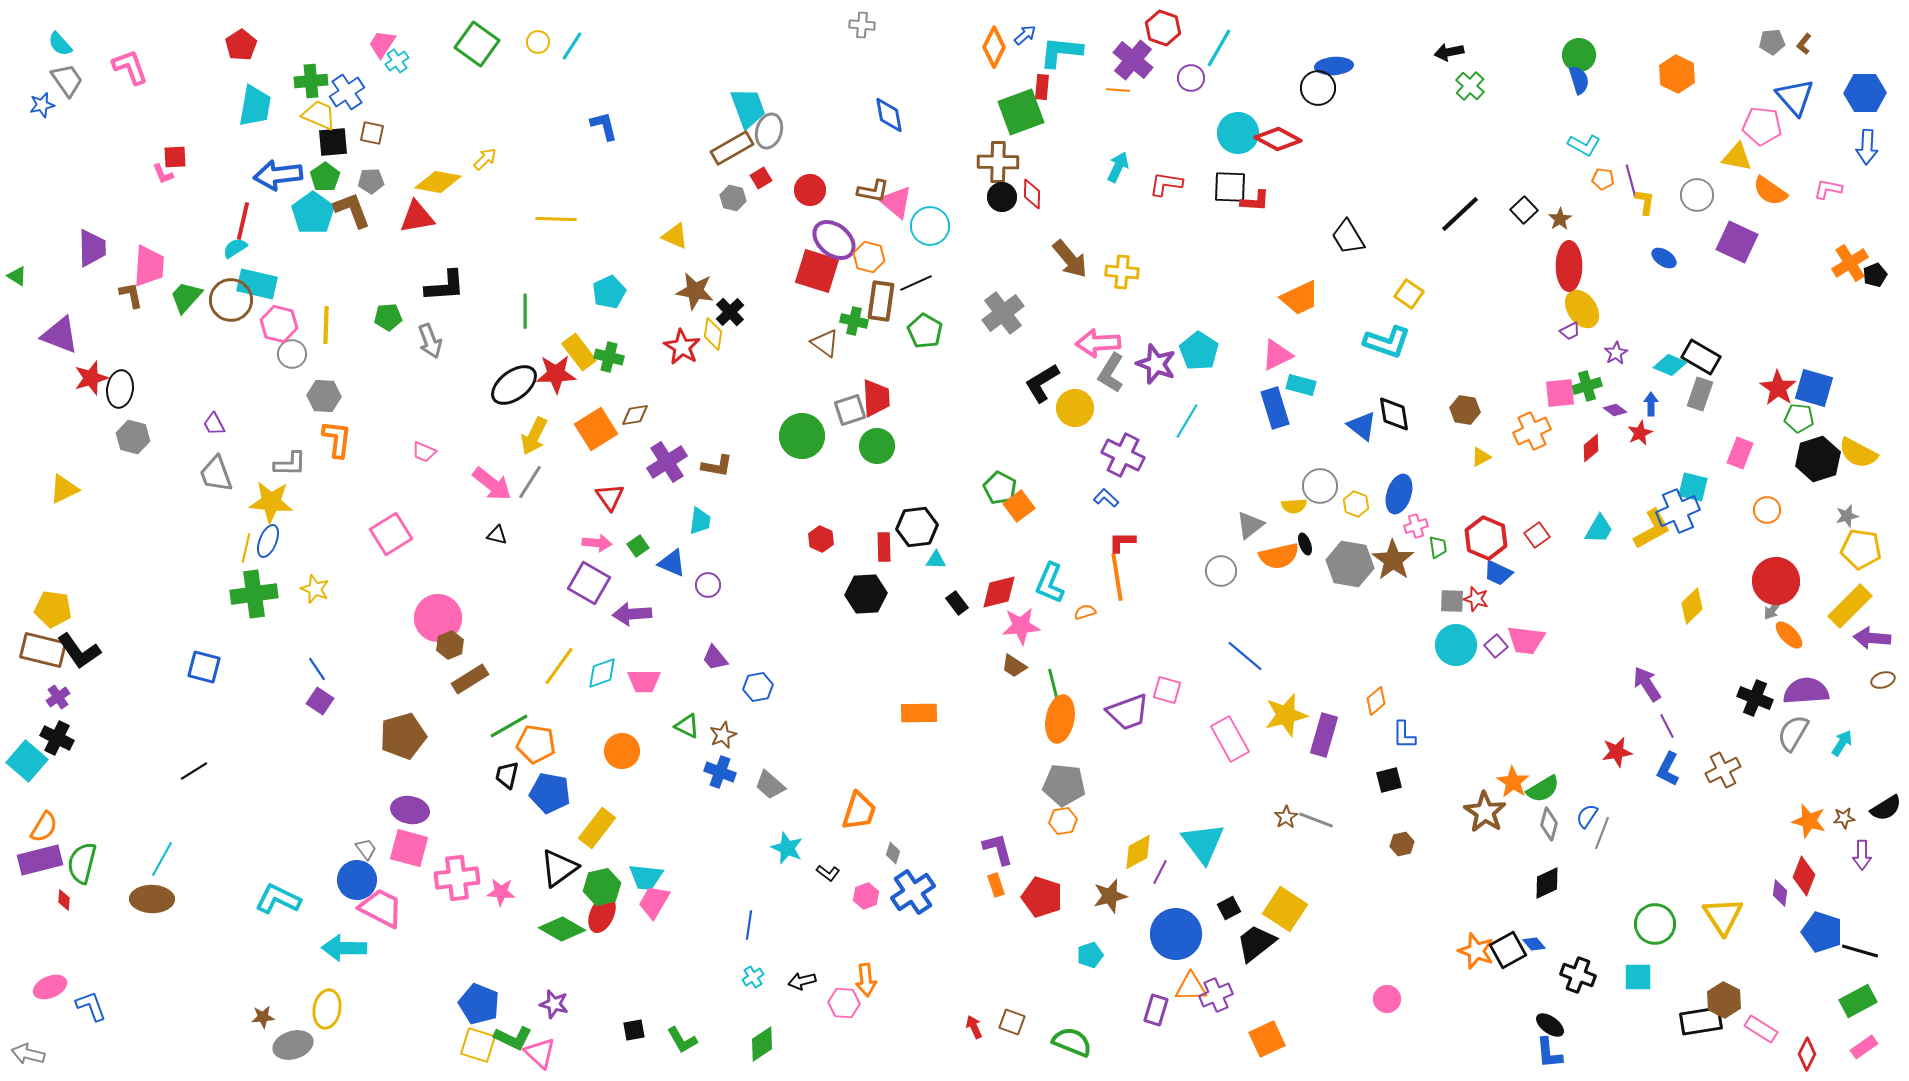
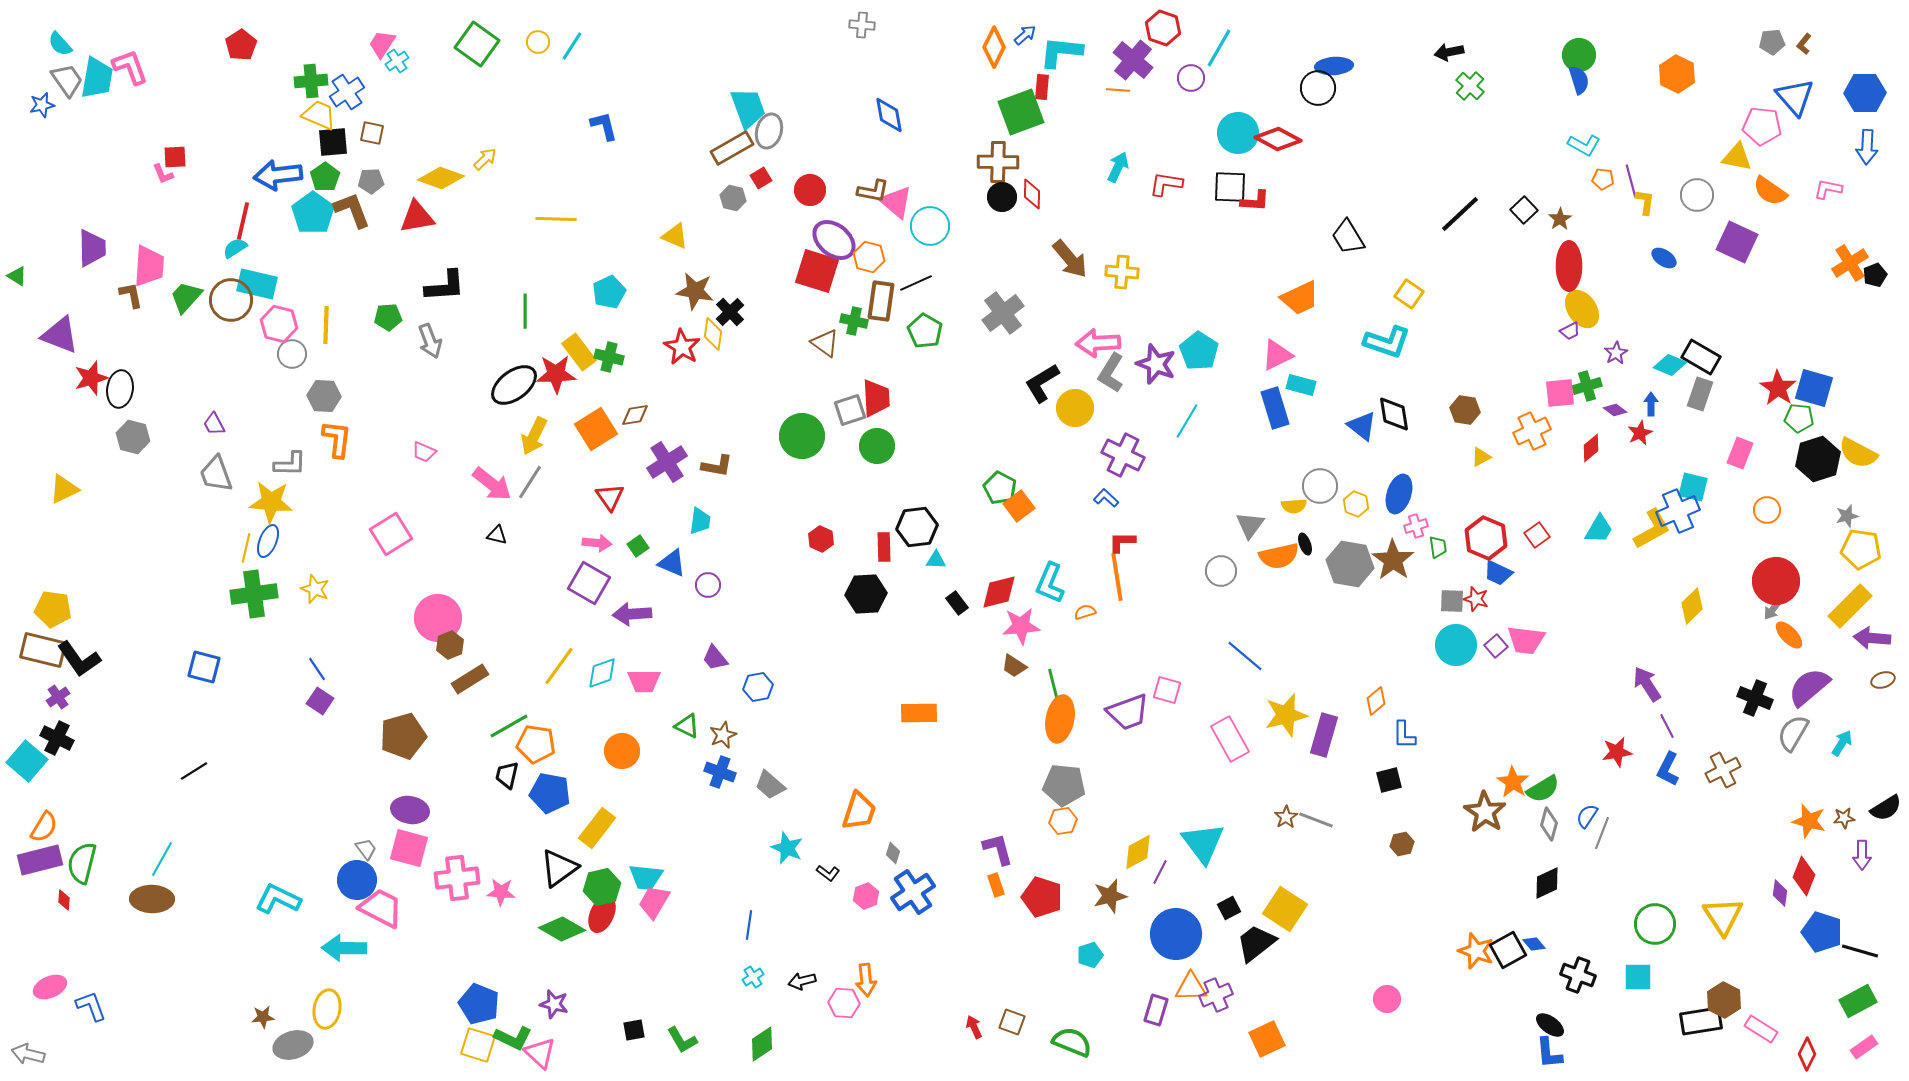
cyan trapezoid at (255, 106): moved 158 px left, 28 px up
yellow diamond at (438, 182): moved 3 px right, 4 px up; rotated 9 degrees clockwise
gray triangle at (1250, 525): rotated 16 degrees counterclockwise
black L-shape at (79, 651): moved 8 px down
purple semicircle at (1806, 691): moved 3 px right, 4 px up; rotated 36 degrees counterclockwise
